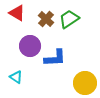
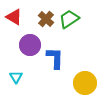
red triangle: moved 3 px left, 4 px down
purple circle: moved 1 px up
blue L-shape: rotated 85 degrees counterclockwise
cyan triangle: rotated 24 degrees clockwise
